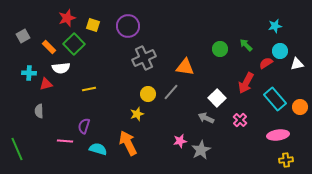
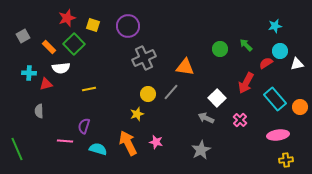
pink star: moved 24 px left, 1 px down; rotated 24 degrees clockwise
